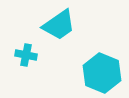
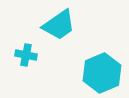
cyan hexagon: rotated 15 degrees clockwise
